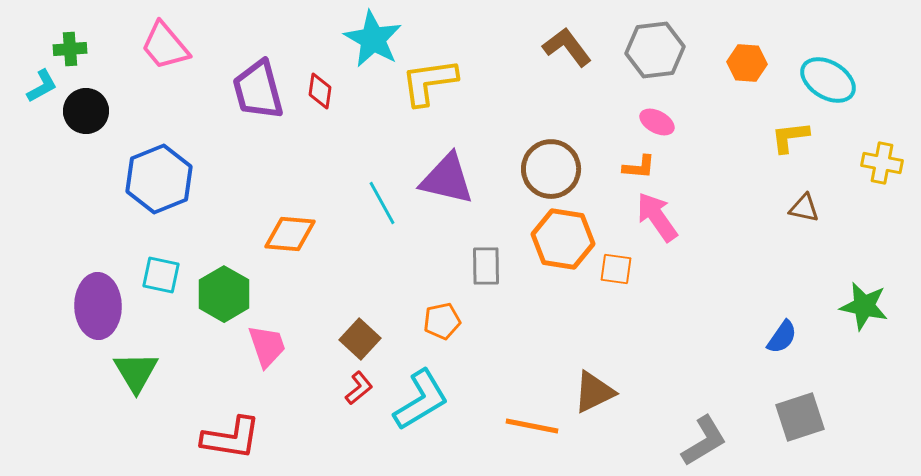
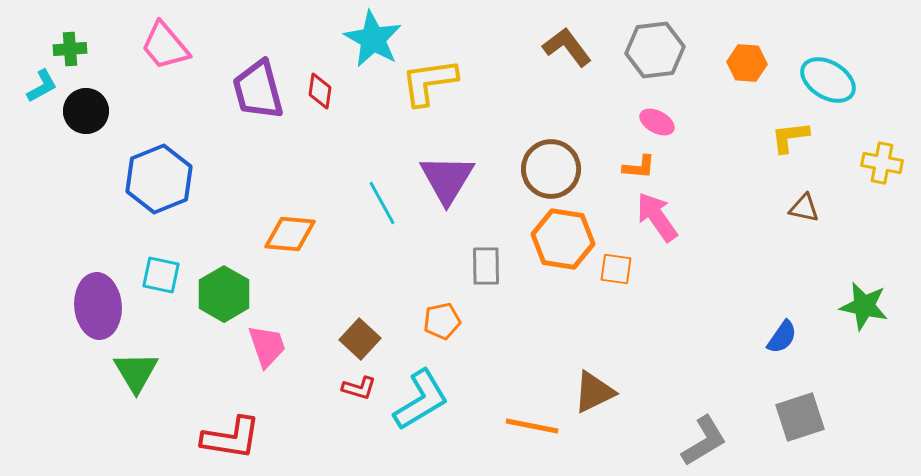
purple triangle at (447, 179): rotated 48 degrees clockwise
purple ellipse at (98, 306): rotated 4 degrees counterclockwise
red L-shape at (359, 388): rotated 56 degrees clockwise
